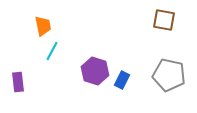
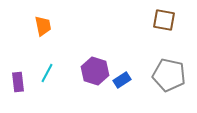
cyan line: moved 5 px left, 22 px down
blue rectangle: rotated 30 degrees clockwise
